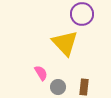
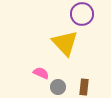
pink semicircle: rotated 35 degrees counterclockwise
